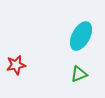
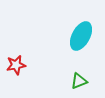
green triangle: moved 7 px down
